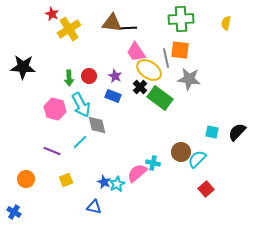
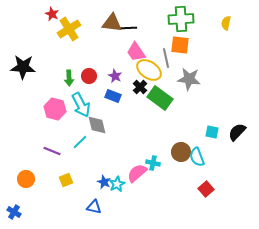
orange square: moved 5 px up
cyan semicircle: moved 2 px up; rotated 66 degrees counterclockwise
